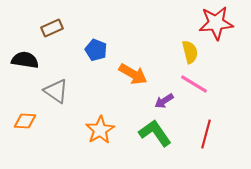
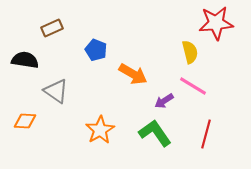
pink line: moved 1 px left, 2 px down
